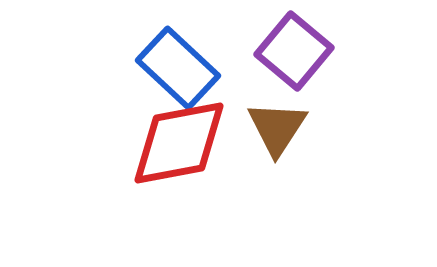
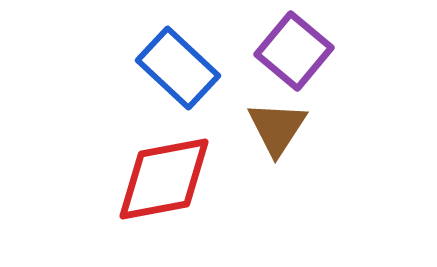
red diamond: moved 15 px left, 36 px down
